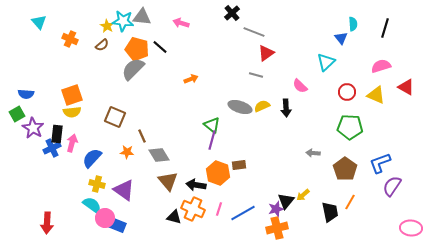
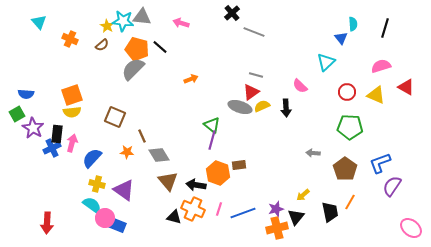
red triangle at (266, 53): moved 15 px left, 39 px down
black triangle at (286, 201): moved 10 px right, 16 px down
blue line at (243, 213): rotated 10 degrees clockwise
pink ellipse at (411, 228): rotated 35 degrees clockwise
